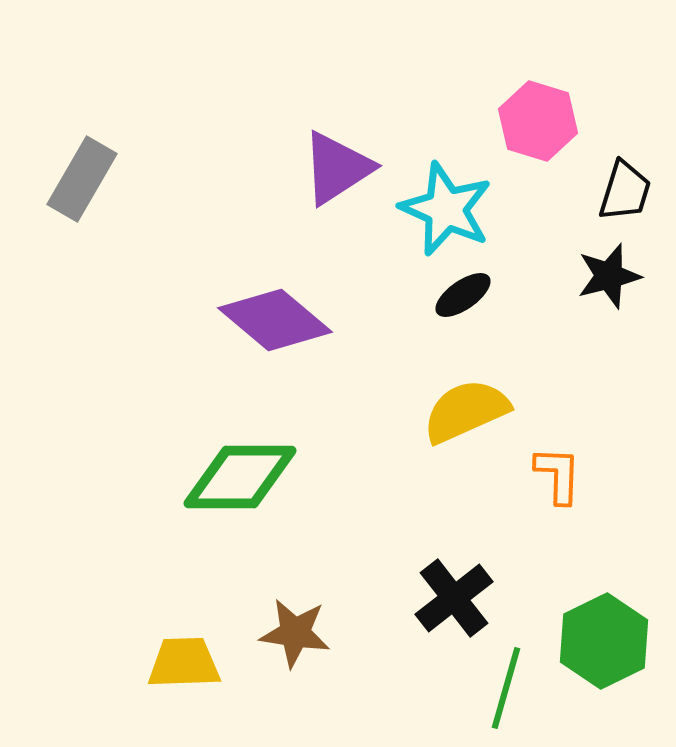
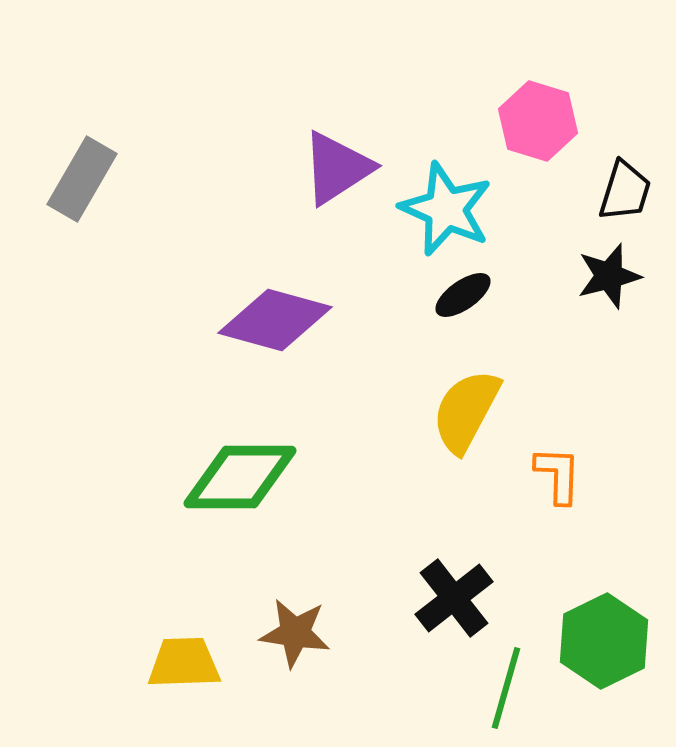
purple diamond: rotated 25 degrees counterclockwise
yellow semicircle: rotated 38 degrees counterclockwise
